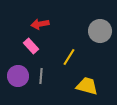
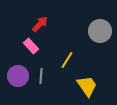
red arrow: rotated 144 degrees clockwise
yellow line: moved 2 px left, 3 px down
yellow trapezoid: rotated 40 degrees clockwise
